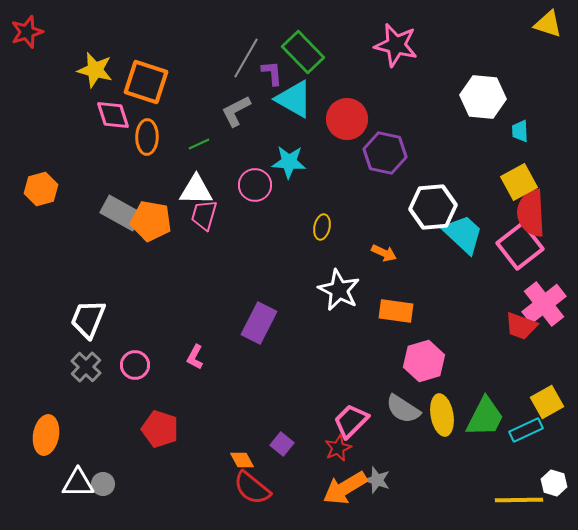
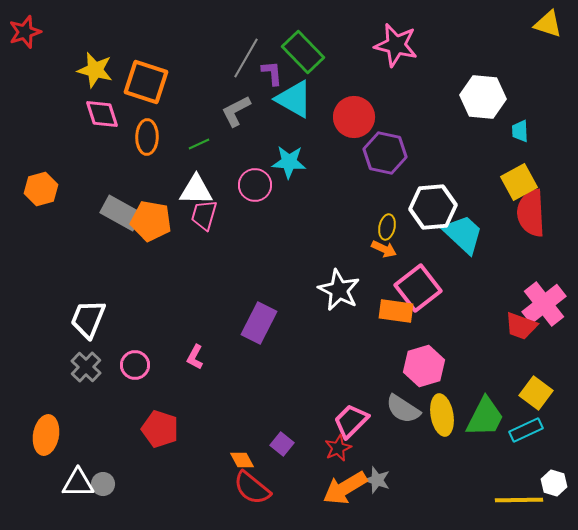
red star at (27, 32): moved 2 px left
pink diamond at (113, 115): moved 11 px left, 1 px up
red circle at (347, 119): moved 7 px right, 2 px up
yellow ellipse at (322, 227): moved 65 px right
pink square at (520, 246): moved 102 px left, 42 px down
orange arrow at (384, 253): moved 4 px up
pink hexagon at (424, 361): moved 5 px down
yellow square at (547, 402): moved 11 px left, 9 px up; rotated 24 degrees counterclockwise
